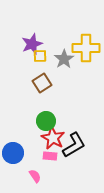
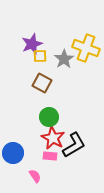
yellow cross: rotated 20 degrees clockwise
brown square: rotated 30 degrees counterclockwise
green circle: moved 3 px right, 4 px up
